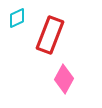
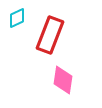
pink diamond: moved 1 px left, 1 px down; rotated 20 degrees counterclockwise
